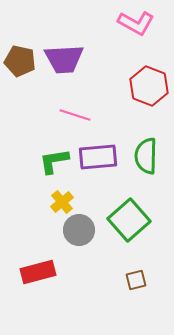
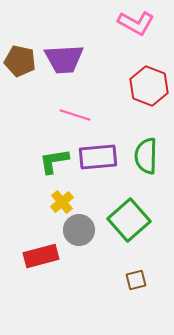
red rectangle: moved 3 px right, 16 px up
